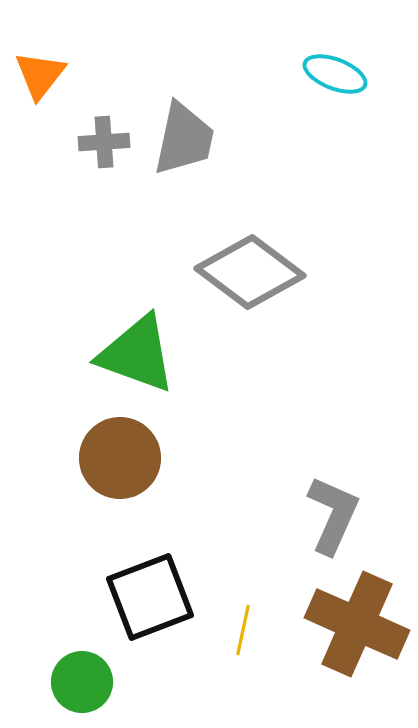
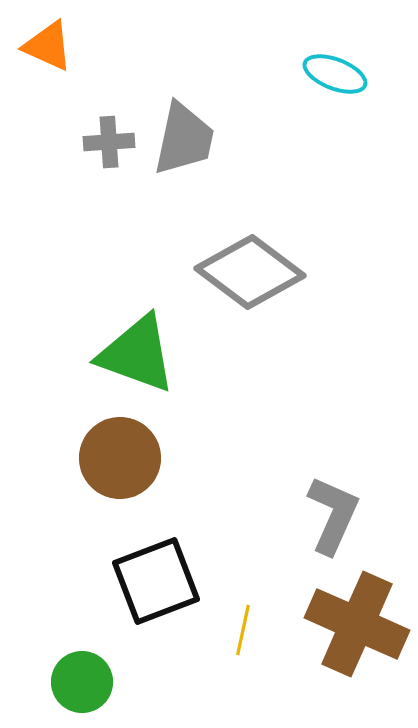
orange triangle: moved 8 px right, 29 px up; rotated 44 degrees counterclockwise
gray cross: moved 5 px right
black square: moved 6 px right, 16 px up
